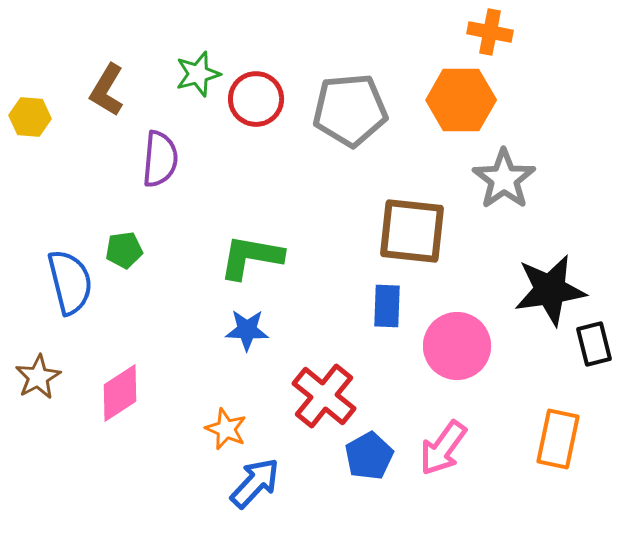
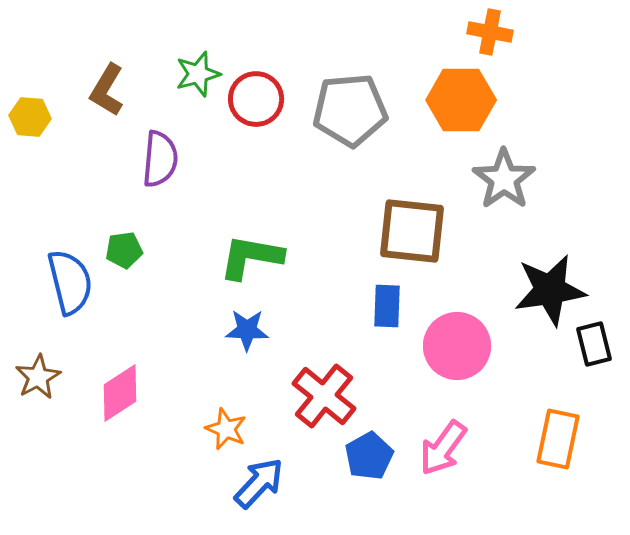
blue arrow: moved 4 px right
